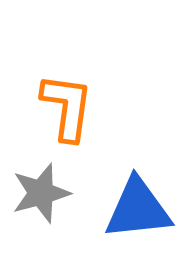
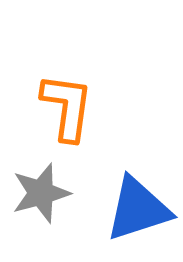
blue triangle: rotated 12 degrees counterclockwise
